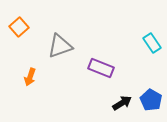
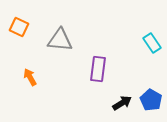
orange square: rotated 24 degrees counterclockwise
gray triangle: moved 6 px up; rotated 24 degrees clockwise
purple rectangle: moved 3 px left, 1 px down; rotated 75 degrees clockwise
orange arrow: rotated 132 degrees clockwise
